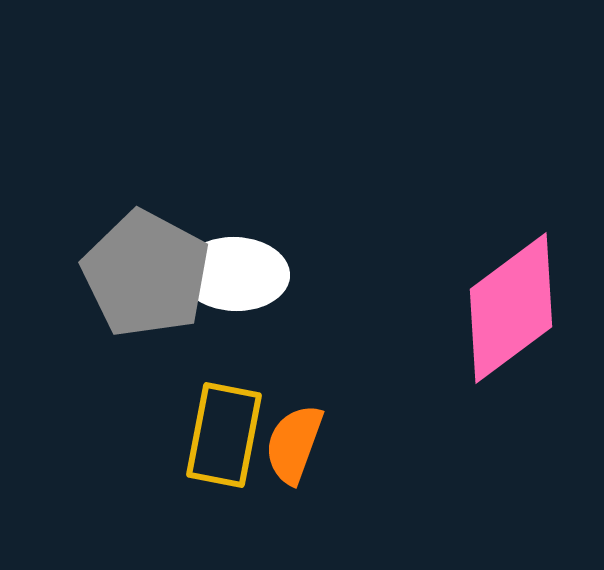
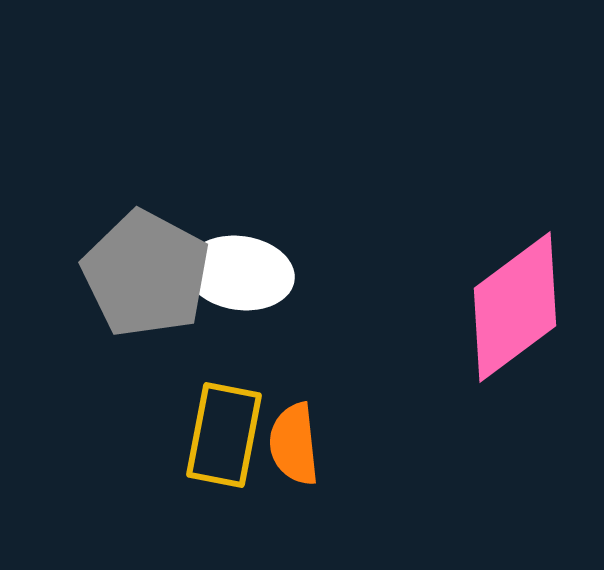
white ellipse: moved 5 px right, 1 px up; rotated 6 degrees clockwise
pink diamond: moved 4 px right, 1 px up
orange semicircle: rotated 26 degrees counterclockwise
